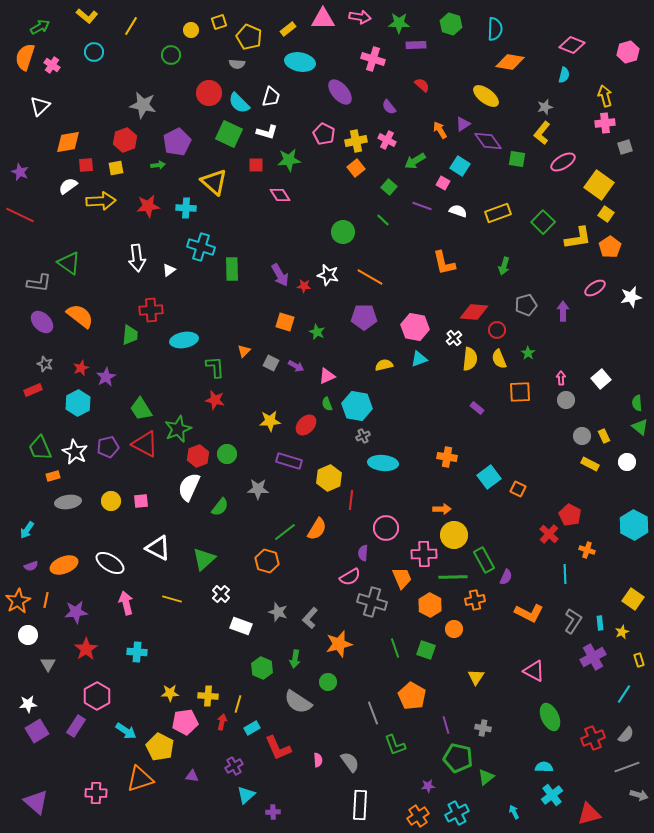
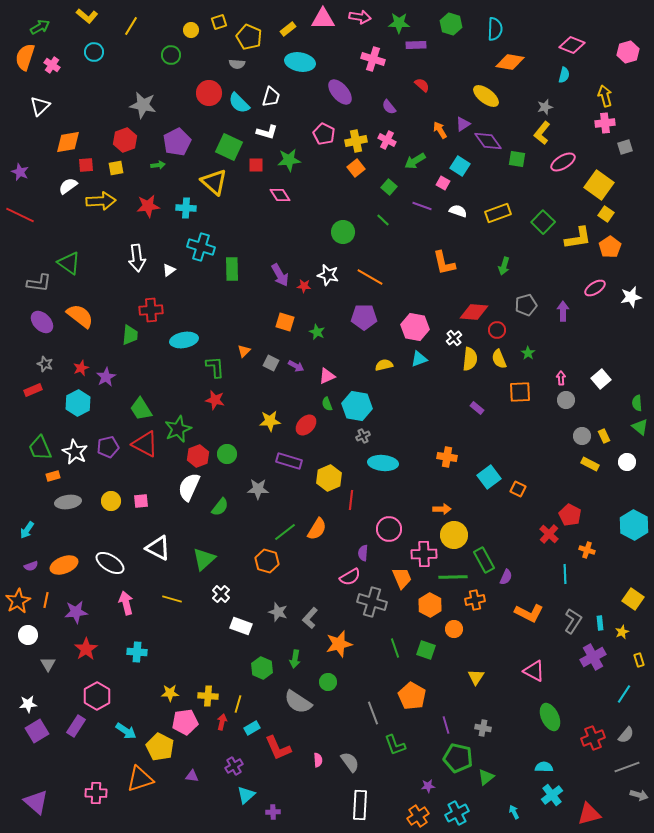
green square at (229, 134): moved 13 px down
pink circle at (386, 528): moved 3 px right, 1 px down
